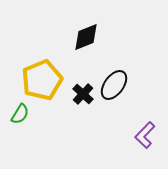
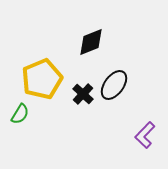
black diamond: moved 5 px right, 5 px down
yellow pentagon: moved 1 px up
